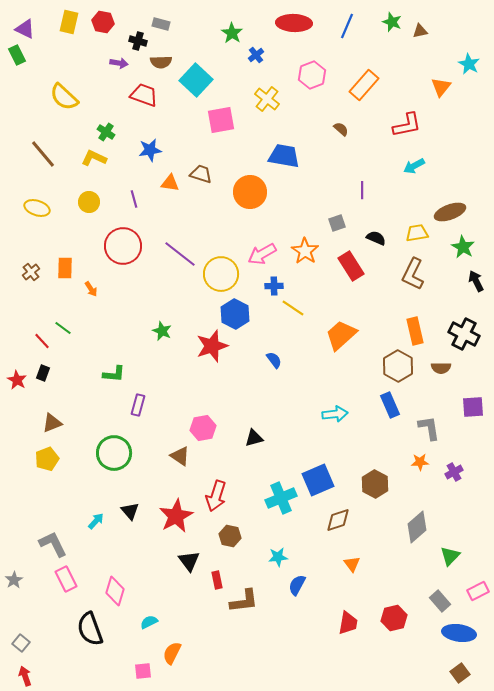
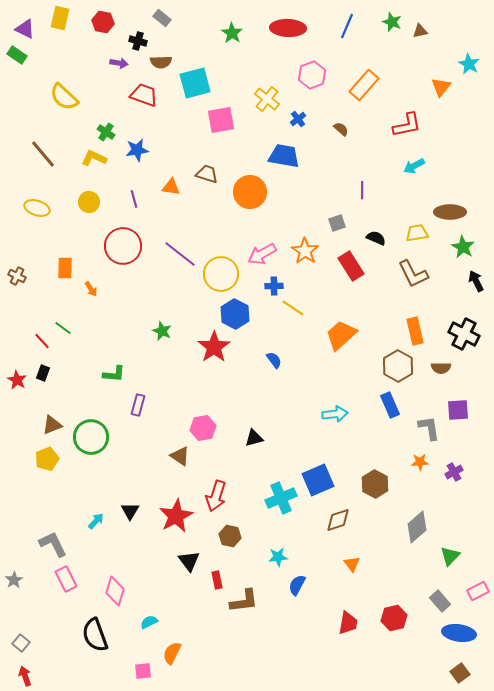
yellow rectangle at (69, 22): moved 9 px left, 4 px up
red ellipse at (294, 23): moved 6 px left, 5 px down
gray rectangle at (161, 24): moved 1 px right, 6 px up; rotated 24 degrees clockwise
green rectangle at (17, 55): rotated 30 degrees counterclockwise
blue cross at (256, 55): moved 42 px right, 64 px down
cyan square at (196, 80): moved 1 px left, 3 px down; rotated 32 degrees clockwise
blue star at (150, 150): moved 13 px left
brown trapezoid at (201, 174): moved 6 px right
orange triangle at (170, 183): moved 1 px right, 4 px down
brown ellipse at (450, 212): rotated 20 degrees clockwise
brown cross at (31, 272): moved 14 px left, 4 px down; rotated 24 degrees counterclockwise
brown L-shape at (413, 274): rotated 52 degrees counterclockwise
red star at (212, 346): moved 2 px right, 1 px down; rotated 16 degrees counterclockwise
purple square at (473, 407): moved 15 px left, 3 px down
brown triangle at (52, 423): moved 2 px down
green circle at (114, 453): moved 23 px left, 16 px up
black triangle at (130, 511): rotated 12 degrees clockwise
black semicircle at (90, 629): moved 5 px right, 6 px down
